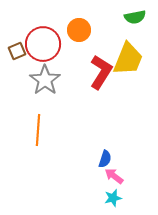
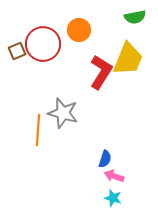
gray star: moved 18 px right, 33 px down; rotated 20 degrees counterclockwise
pink arrow: rotated 18 degrees counterclockwise
cyan star: rotated 30 degrees clockwise
